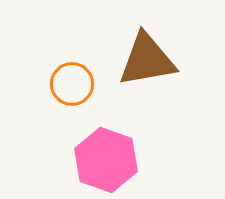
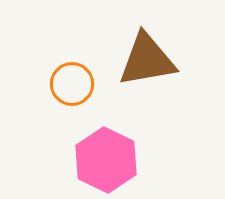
pink hexagon: rotated 6 degrees clockwise
